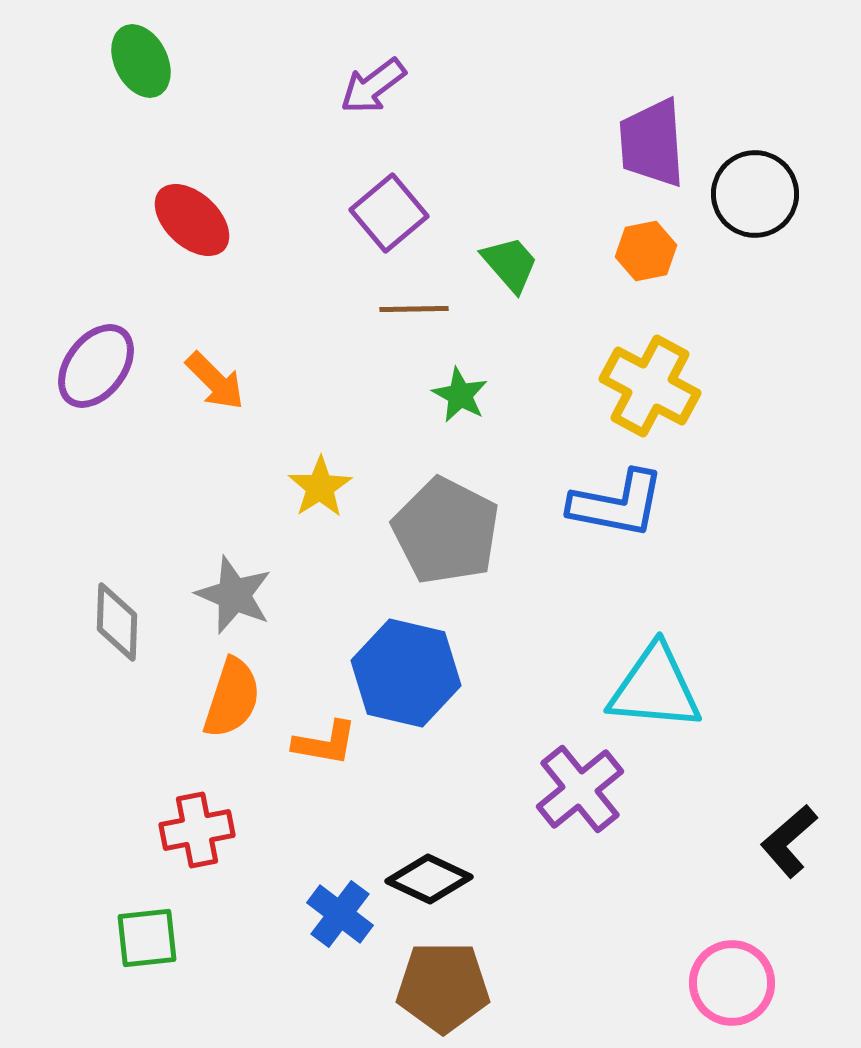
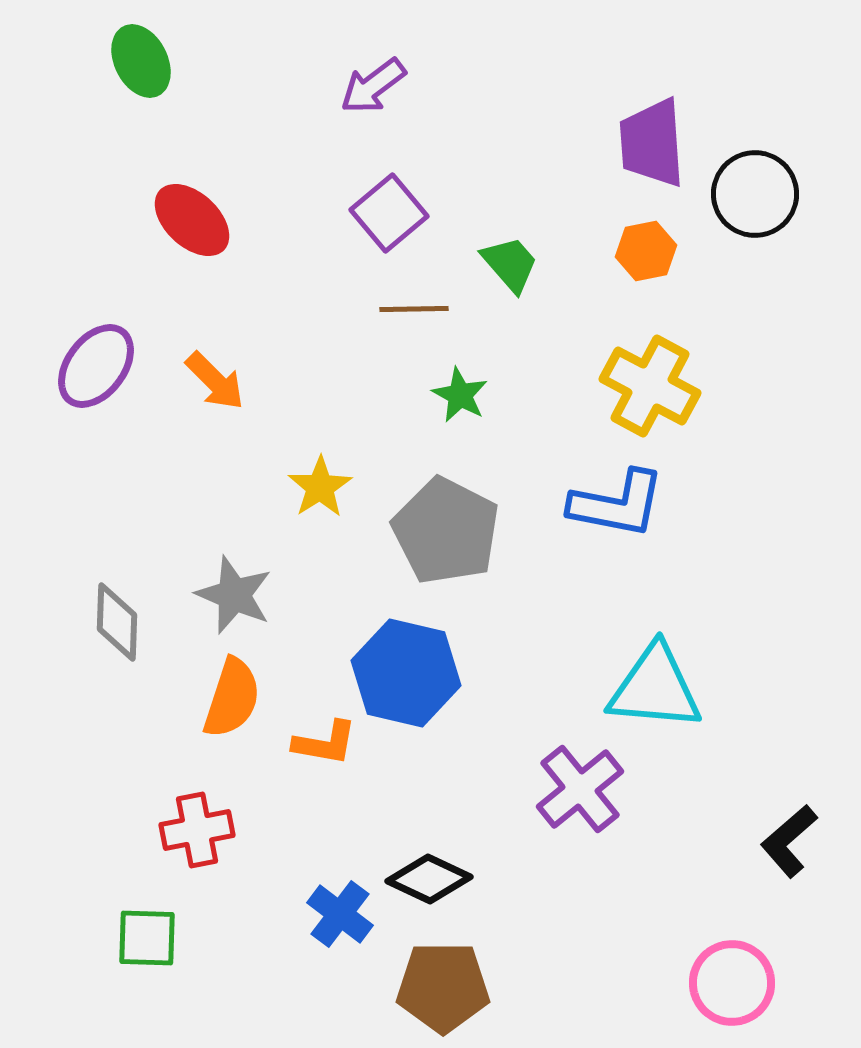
green square: rotated 8 degrees clockwise
